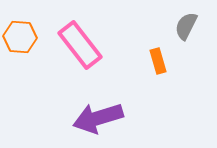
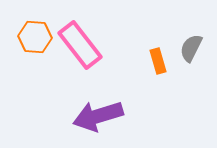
gray semicircle: moved 5 px right, 22 px down
orange hexagon: moved 15 px right
purple arrow: moved 2 px up
